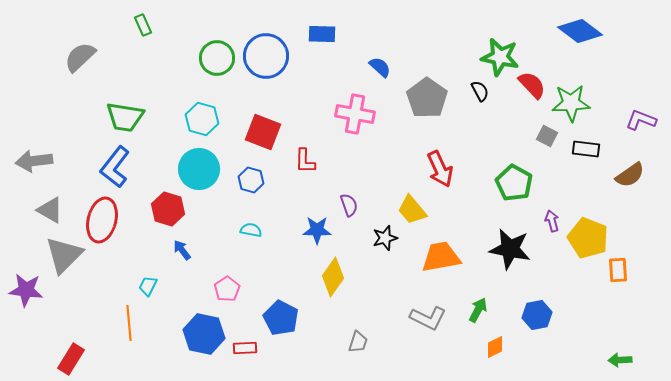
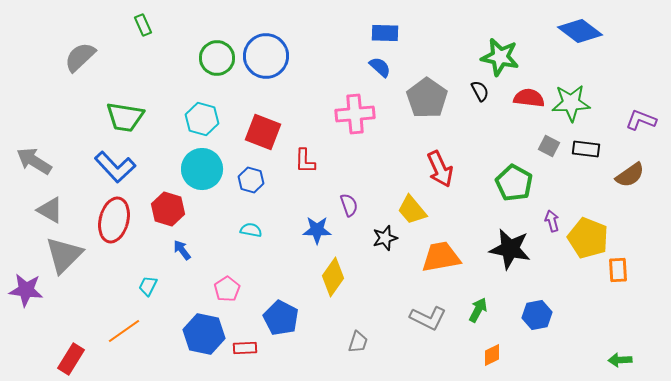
blue rectangle at (322, 34): moved 63 px right, 1 px up
red semicircle at (532, 85): moved 3 px left, 13 px down; rotated 40 degrees counterclockwise
pink cross at (355, 114): rotated 15 degrees counterclockwise
gray square at (547, 136): moved 2 px right, 10 px down
gray arrow at (34, 161): rotated 39 degrees clockwise
blue L-shape at (115, 167): rotated 81 degrees counterclockwise
cyan circle at (199, 169): moved 3 px right
red ellipse at (102, 220): moved 12 px right
orange line at (129, 323): moved 5 px left, 8 px down; rotated 60 degrees clockwise
orange diamond at (495, 347): moved 3 px left, 8 px down
